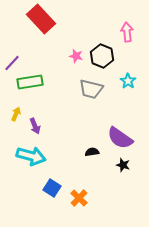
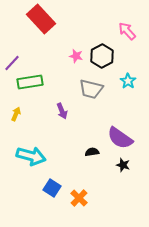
pink arrow: moved 1 px up; rotated 36 degrees counterclockwise
black hexagon: rotated 10 degrees clockwise
purple arrow: moved 27 px right, 15 px up
